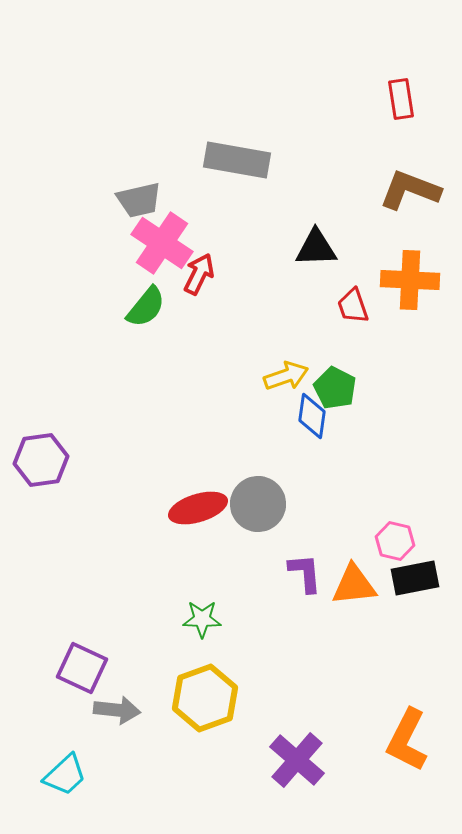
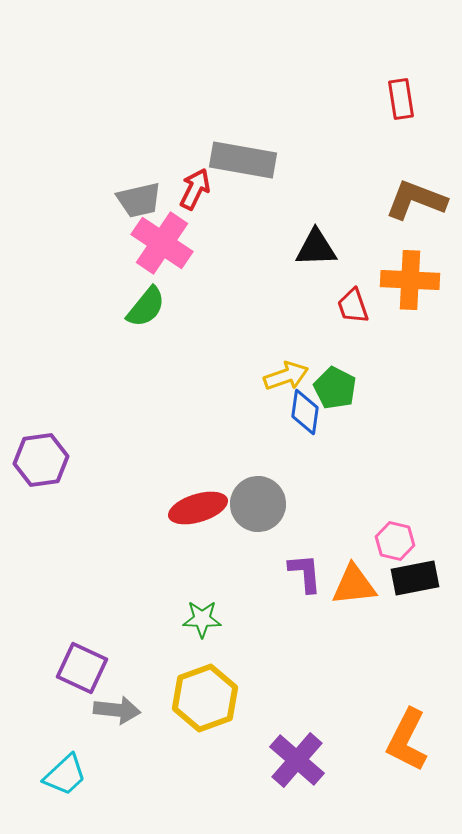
gray rectangle: moved 6 px right
brown L-shape: moved 6 px right, 10 px down
red arrow: moved 4 px left, 85 px up
blue diamond: moved 7 px left, 4 px up
